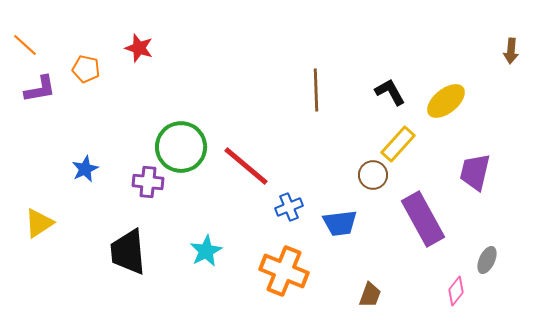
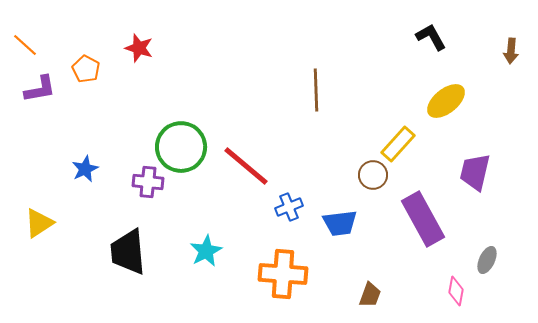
orange pentagon: rotated 16 degrees clockwise
black L-shape: moved 41 px right, 55 px up
orange cross: moved 1 px left, 3 px down; rotated 18 degrees counterclockwise
pink diamond: rotated 28 degrees counterclockwise
